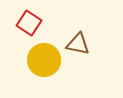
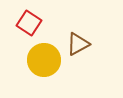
brown triangle: rotated 40 degrees counterclockwise
